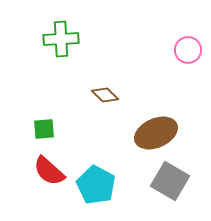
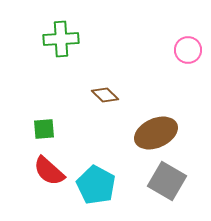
gray square: moved 3 px left
